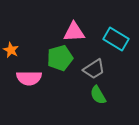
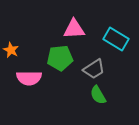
pink triangle: moved 3 px up
green pentagon: rotated 10 degrees clockwise
